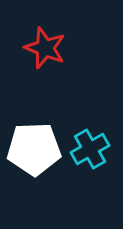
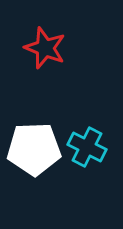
cyan cross: moved 3 px left, 2 px up; rotated 33 degrees counterclockwise
